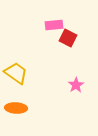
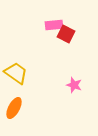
red square: moved 2 px left, 4 px up
pink star: moved 2 px left; rotated 21 degrees counterclockwise
orange ellipse: moved 2 px left; rotated 65 degrees counterclockwise
